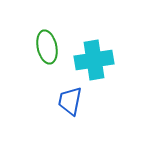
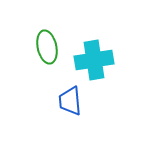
blue trapezoid: rotated 16 degrees counterclockwise
